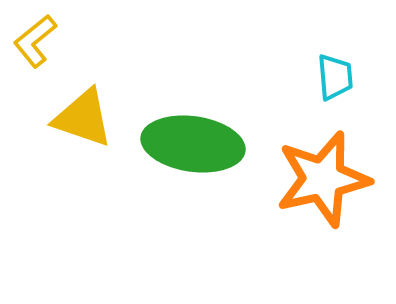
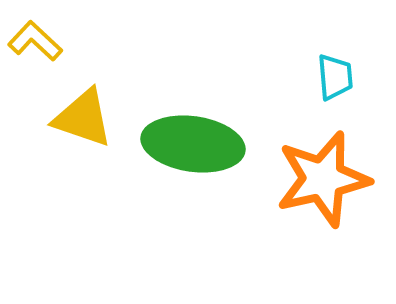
yellow L-shape: rotated 82 degrees clockwise
